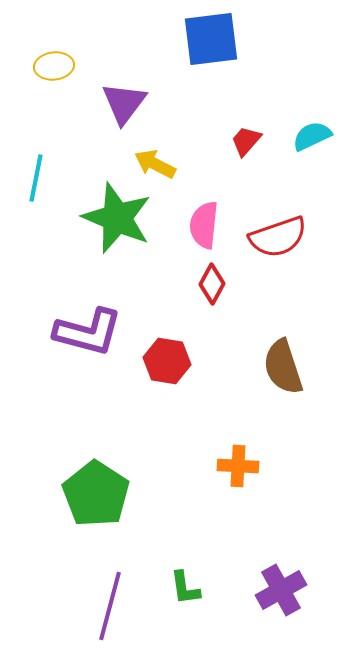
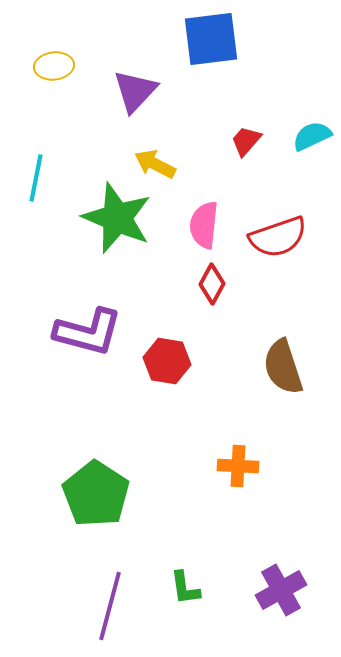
purple triangle: moved 11 px right, 12 px up; rotated 6 degrees clockwise
